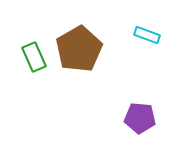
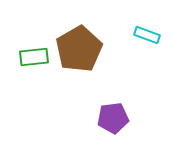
green rectangle: rotated 72 degrees counterclockwise
purple pentagon: moved 27 px left; rotated 12 degrees counterclockwise
